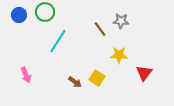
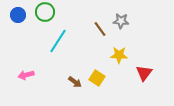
blue circle: moved 1 px left
pink arrow: rotated 98 degrees clockwise
